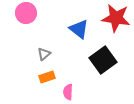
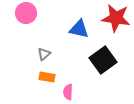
blue triangle: rotated 25 degrees counterclockwise
orange rectangle: rotated 28 degrees clockwise
